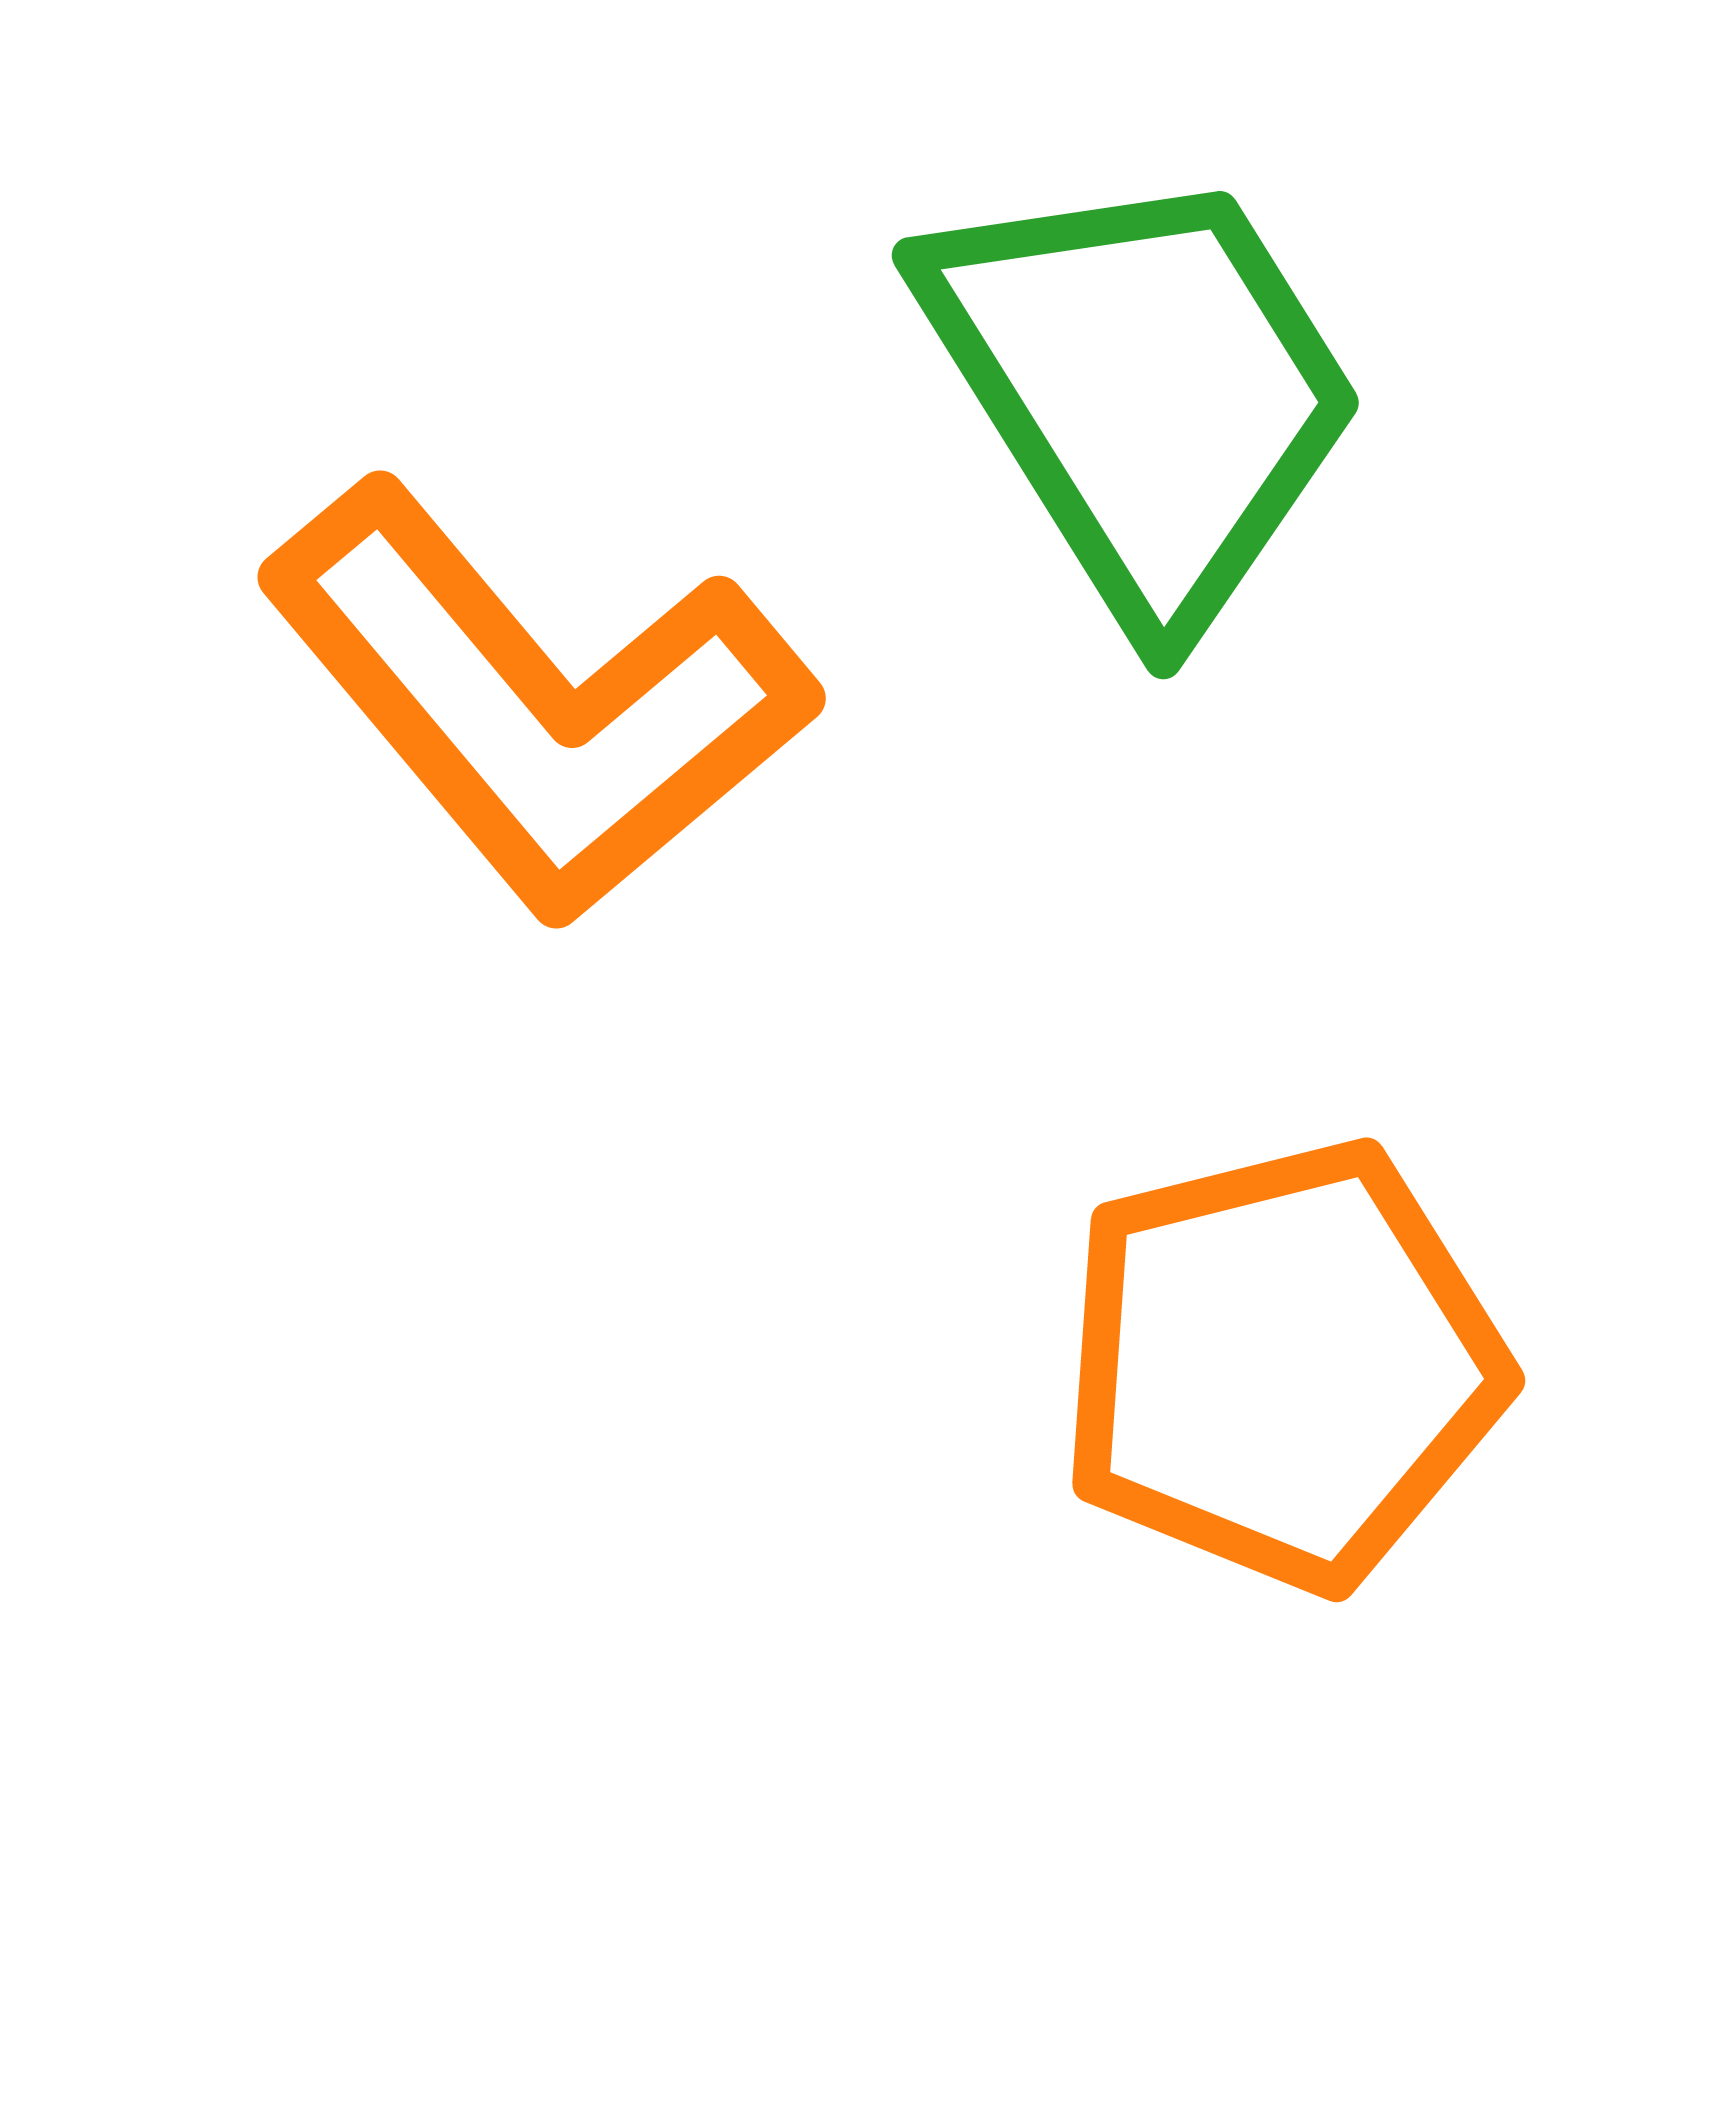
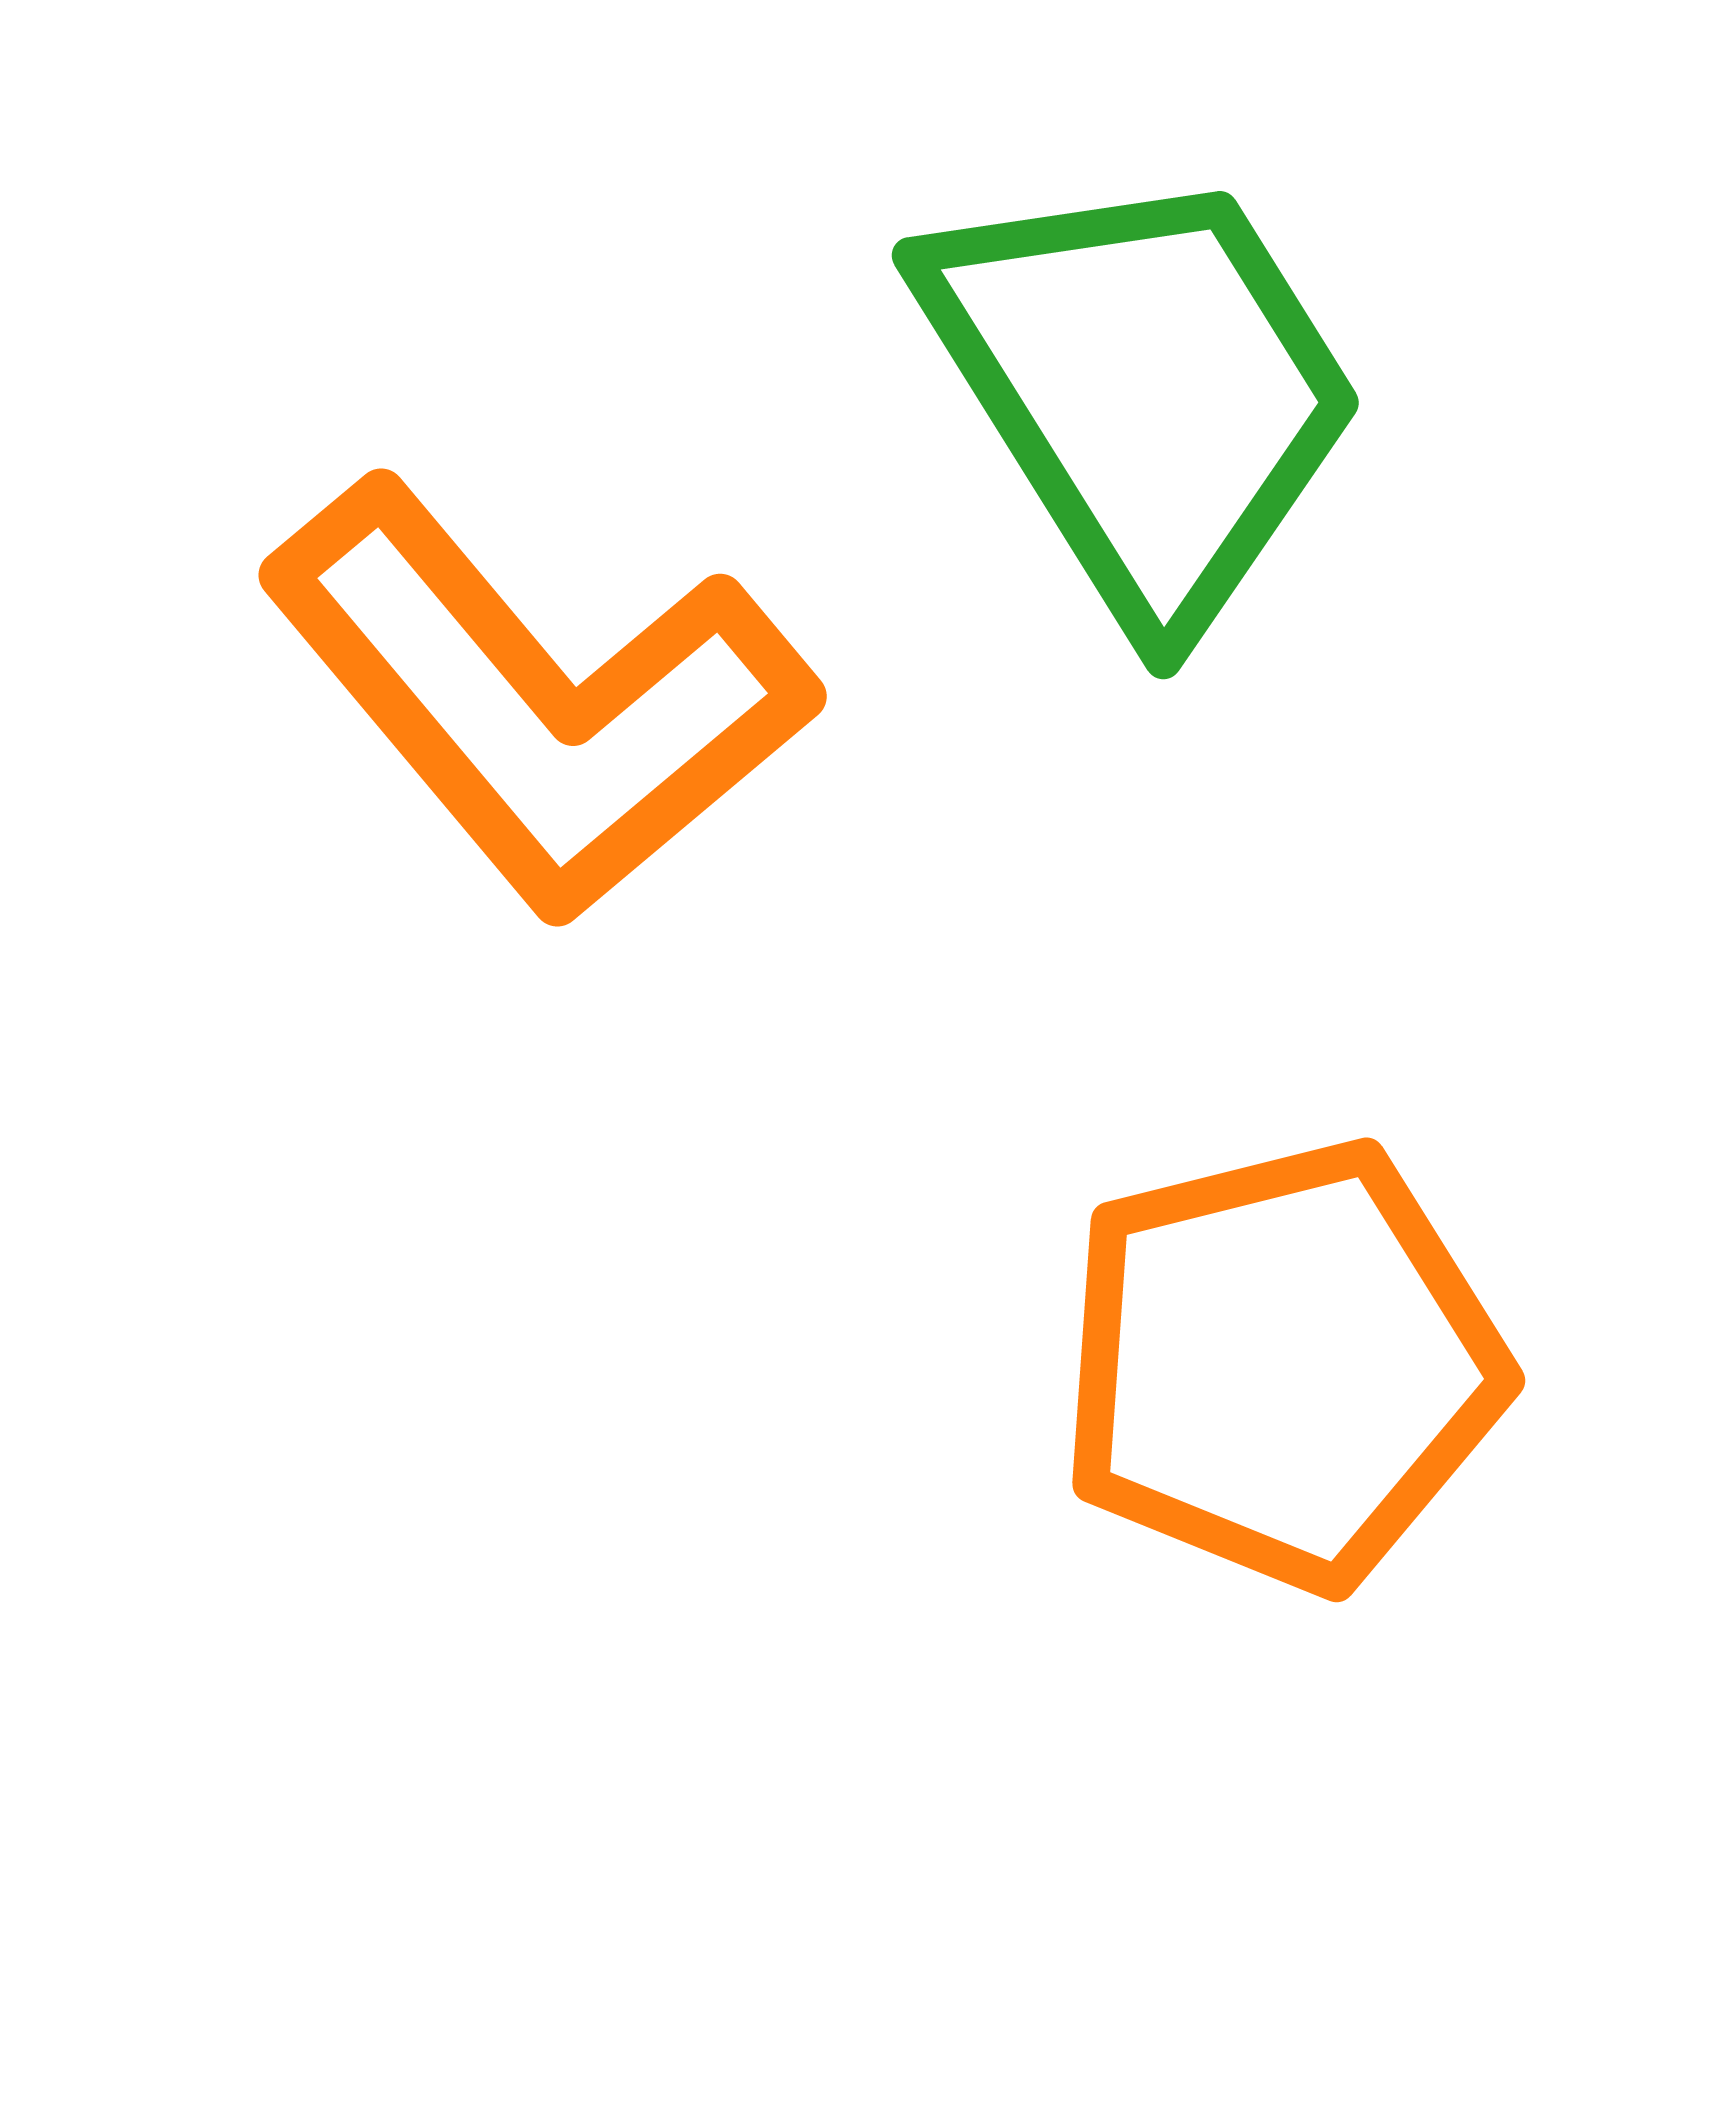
orange L-shape: moved 1 px right, 2 px up
